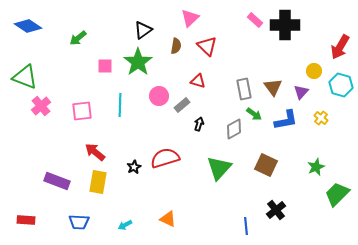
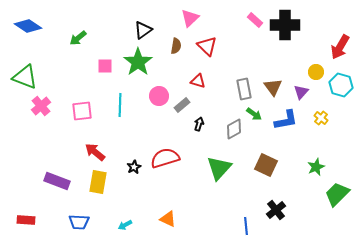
yellow circle at (314, 71): moved 2 px right, 1 px down
